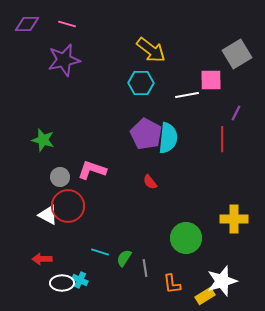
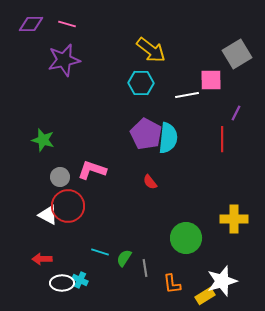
purple diamond: moved 4 px right
